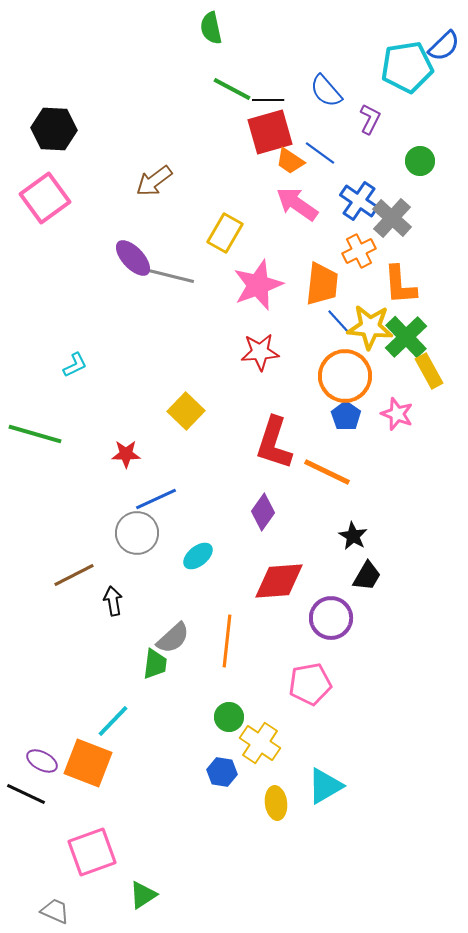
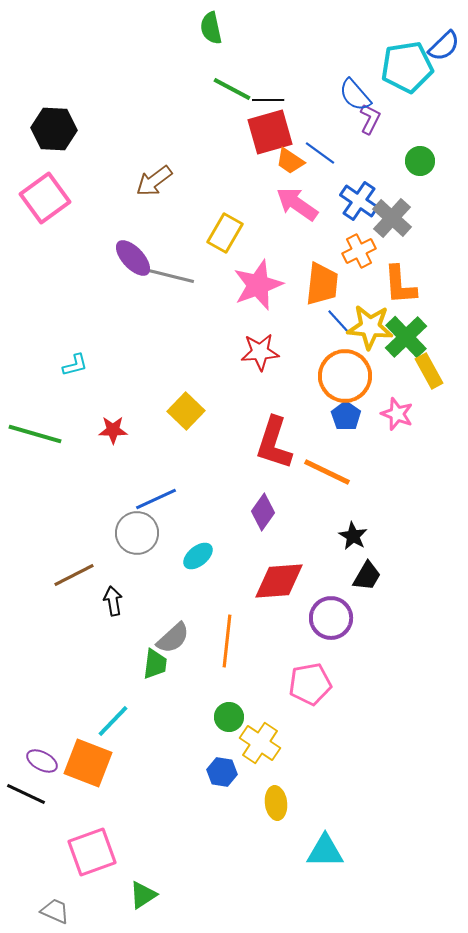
blue semicircle at (326, 91): moved 29 px right, 4 px down
cyan L-shape at (75, 365): rotated 12 degrees clockwise
red star at (126, 454): moved 13 px left, 24 px up
cyan triangle at (325, 786): moved 65 px down; rotated 30 degrees clockwise
